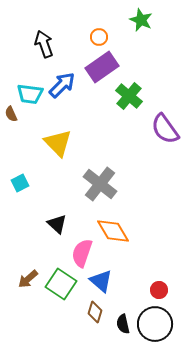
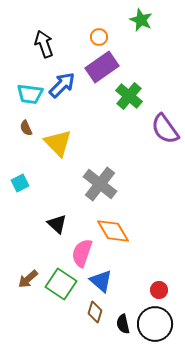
brown semicircle: moved 15 px right, 14 px down
